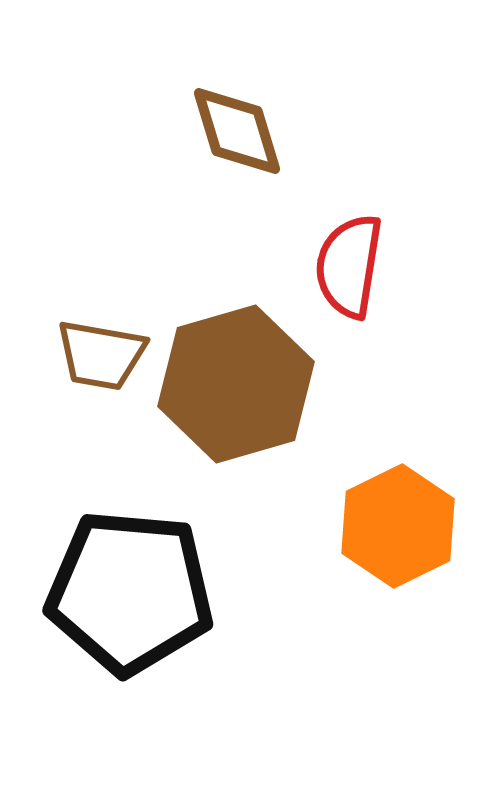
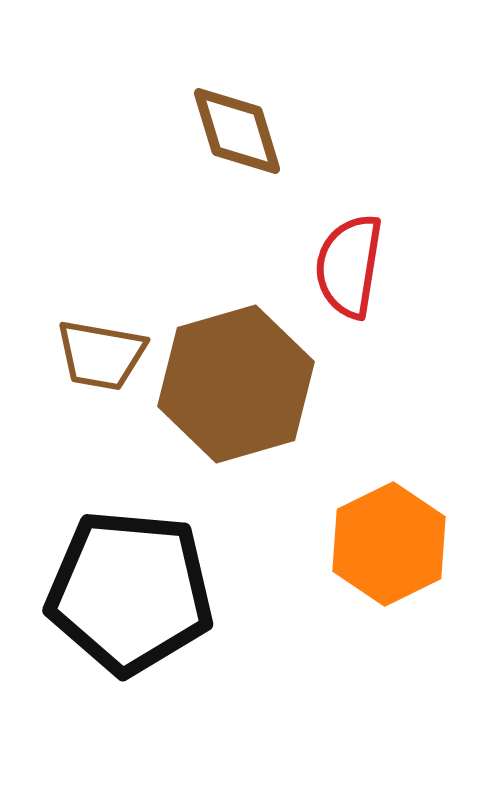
orange hexagon: moved 9 px left, 18 px down
